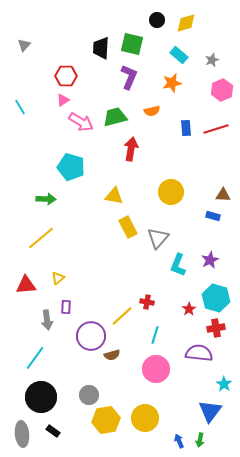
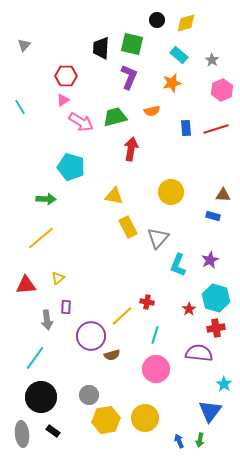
gray star at (212, 60): rotated 16 degrees counterclockwise
